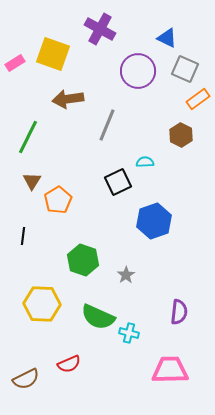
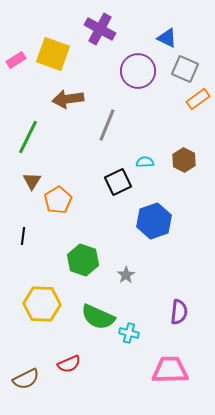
pink rectangle: moved 1 px right, 3 px up
brown hexagon: moved 3 px right, 25 px down
